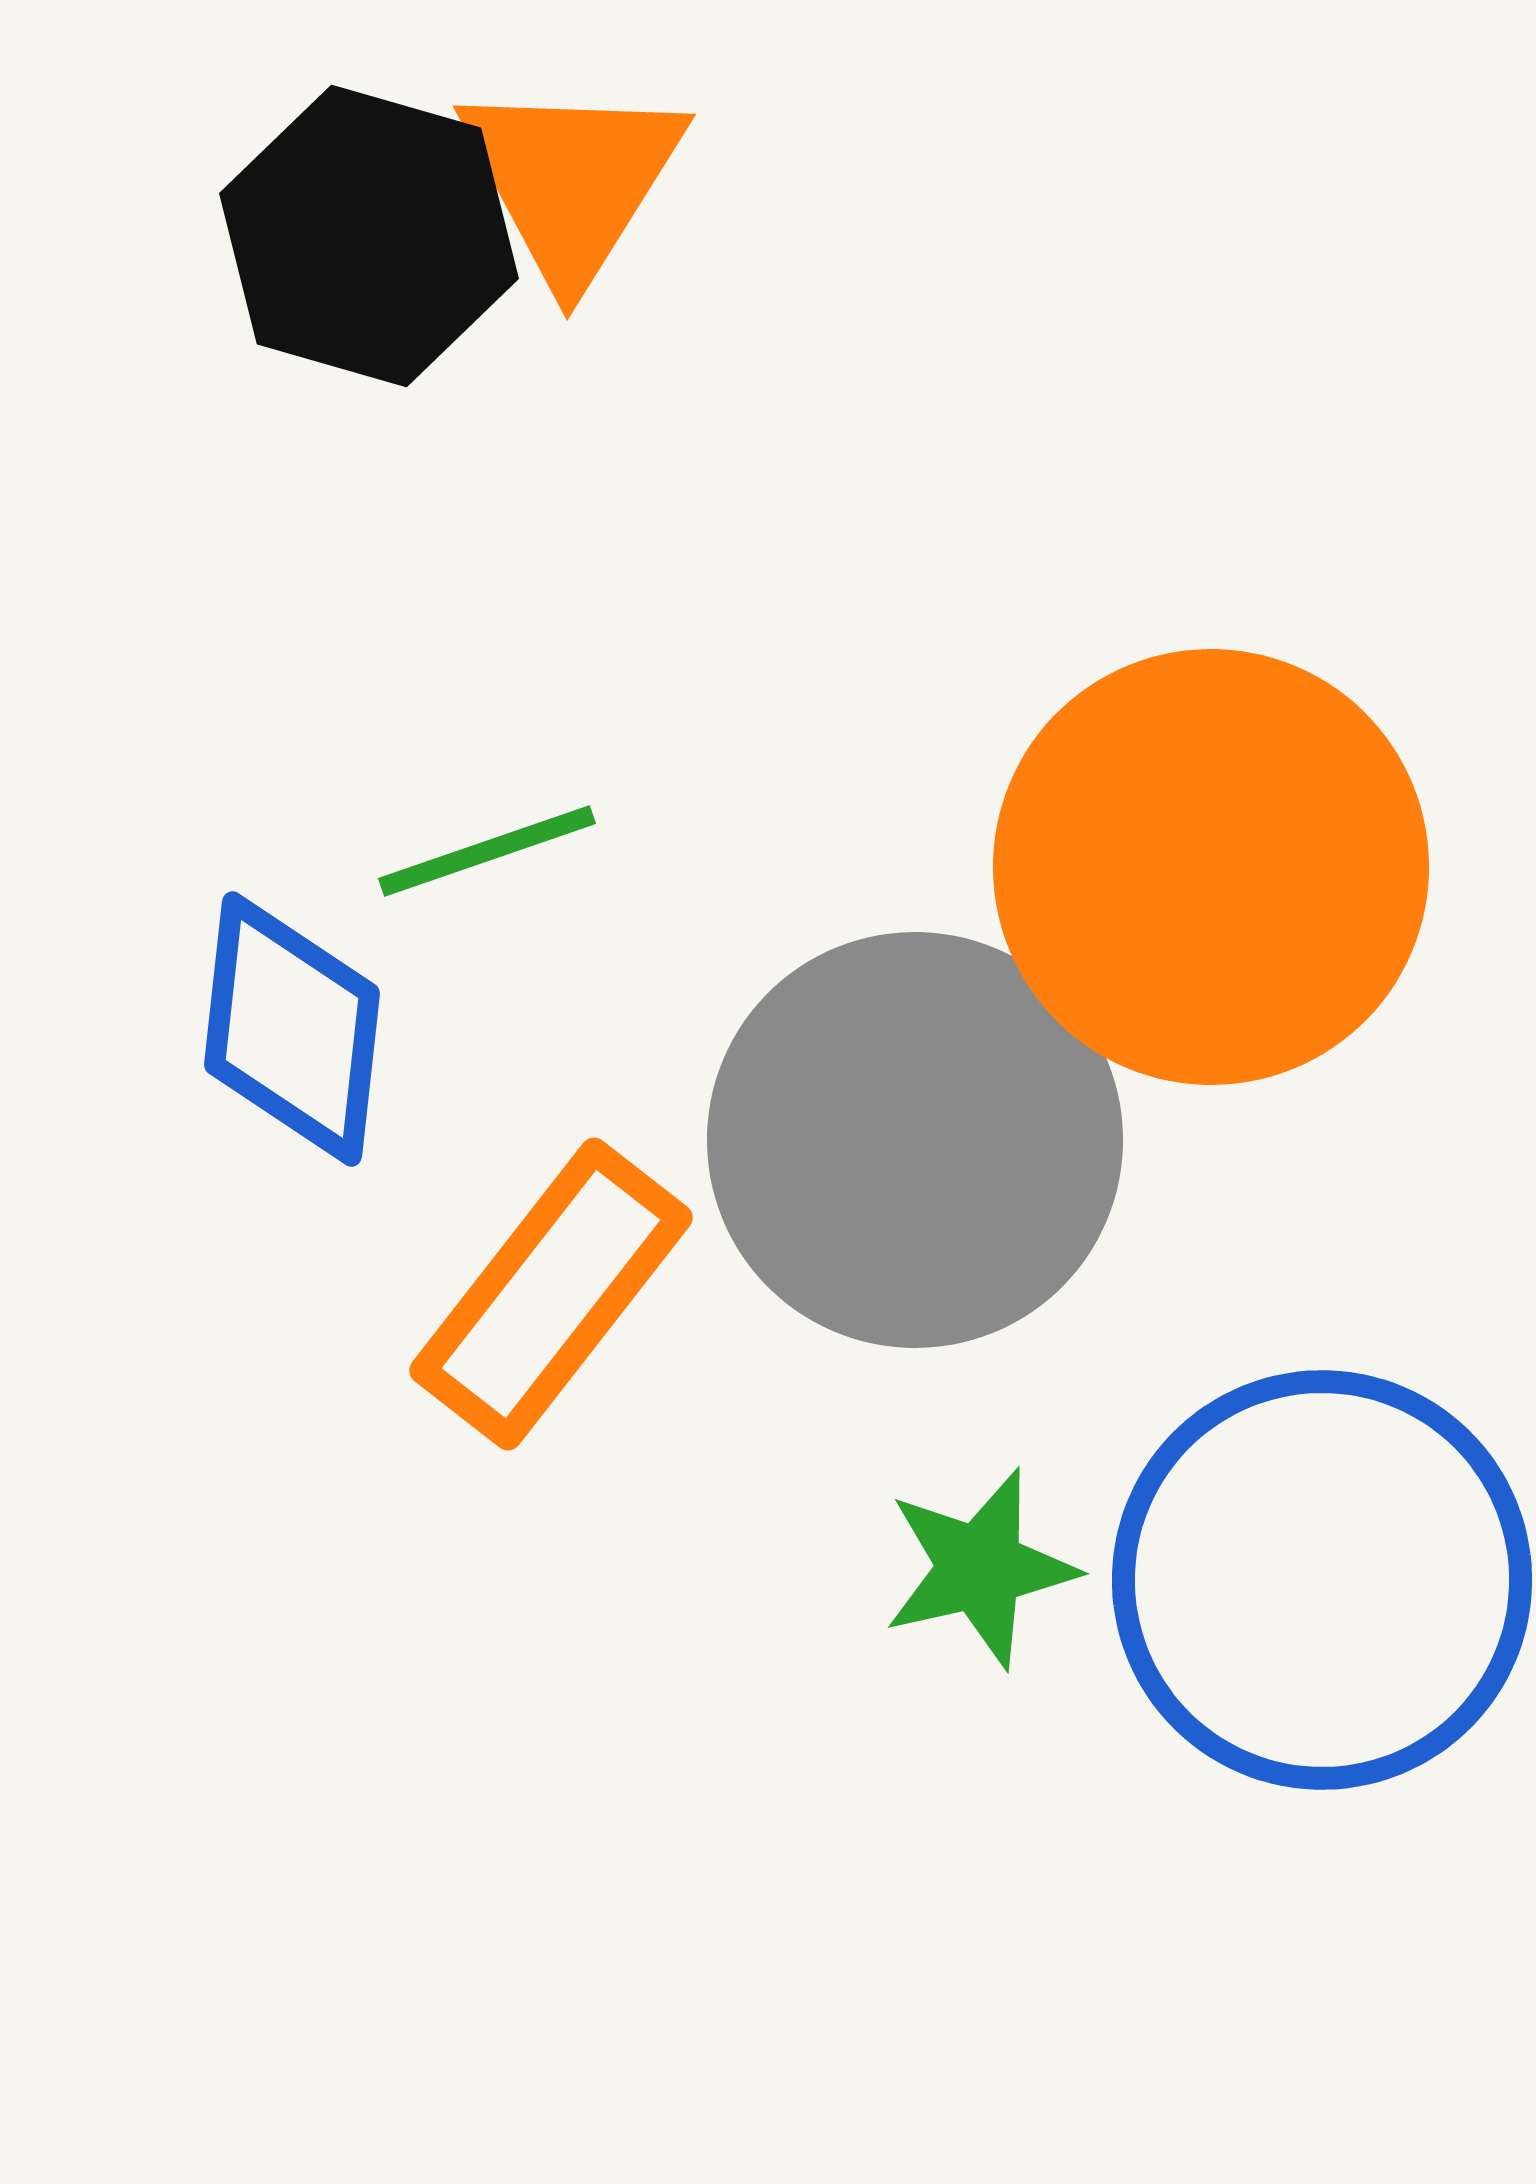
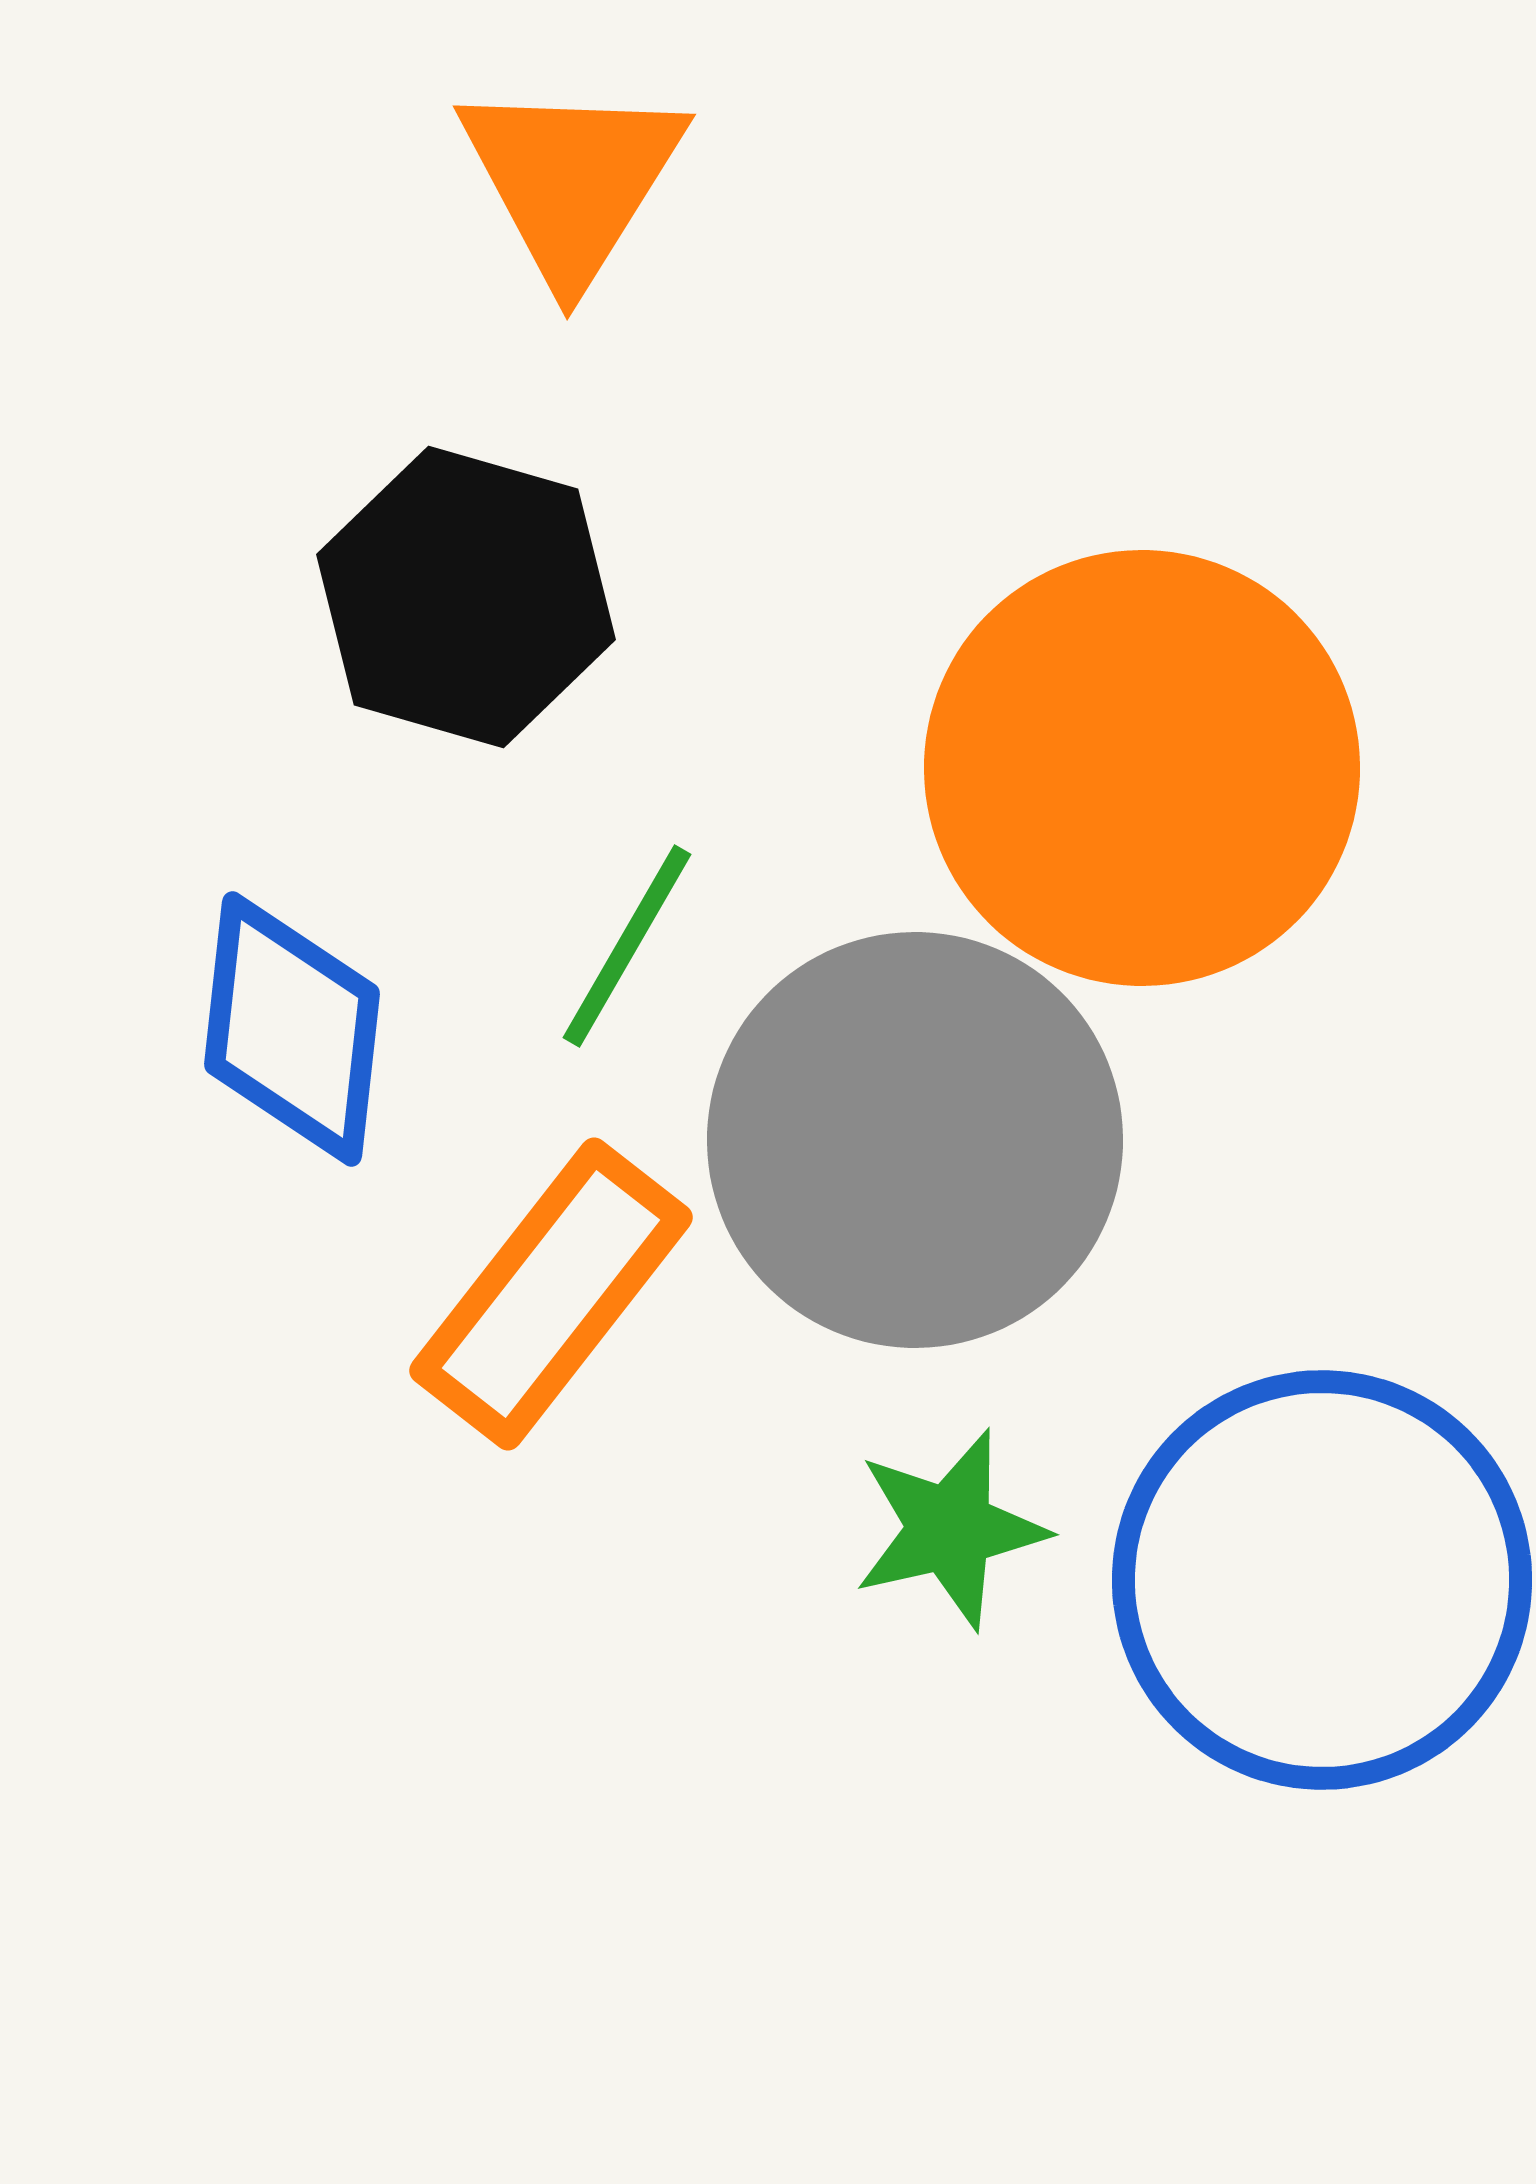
black hexagon: moved 97 px right, 361 px down
green line: moved 140 px right, 95 px down; rotated 41 degrees counterclockwise
orange circle: moved 69 px left, 99 px up
green star: moved 30 px left, 39 px up
